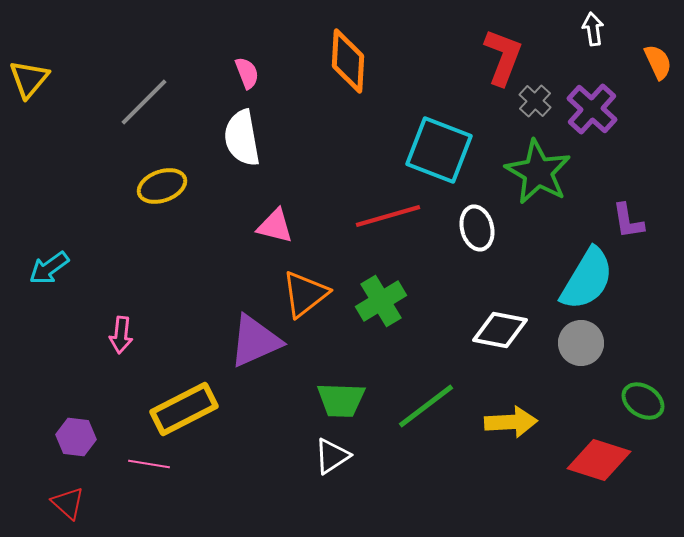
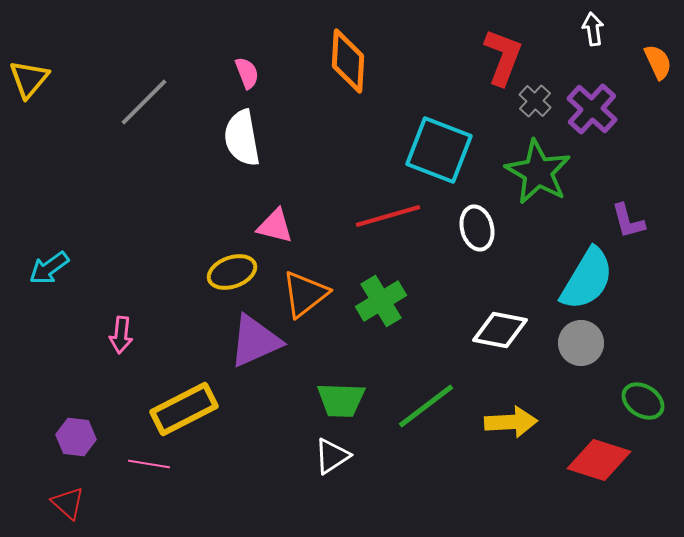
yellow ellipse: moved 70 px right, 86 px down
purple L-shape: rotated 6 degrees counterclockwise
